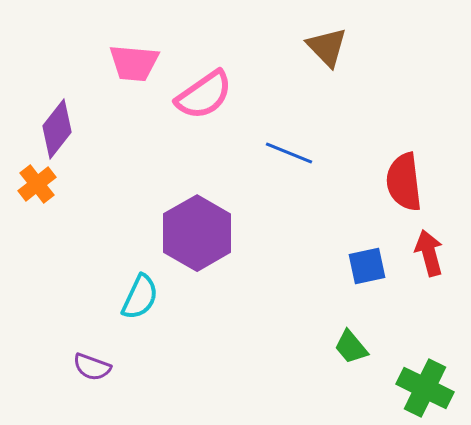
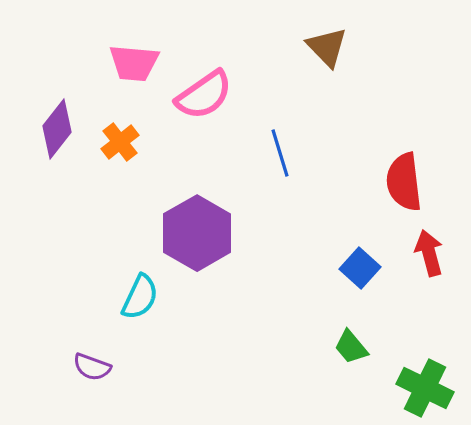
blue line: moved 9 px left; rotated 51 degrees clockwise
orange cross: moved 83 px right, 42 px up
blue square: moved 7 px left, 2 px down; rotated 36 degrees counterclockwise
